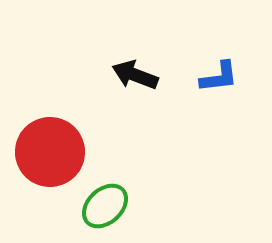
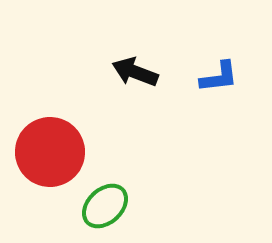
black arrow: moved 3 px up
